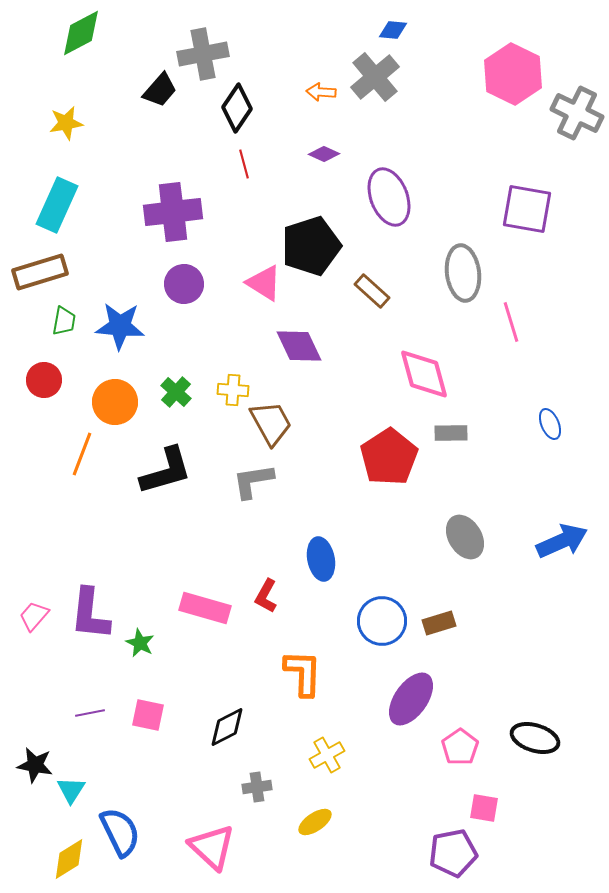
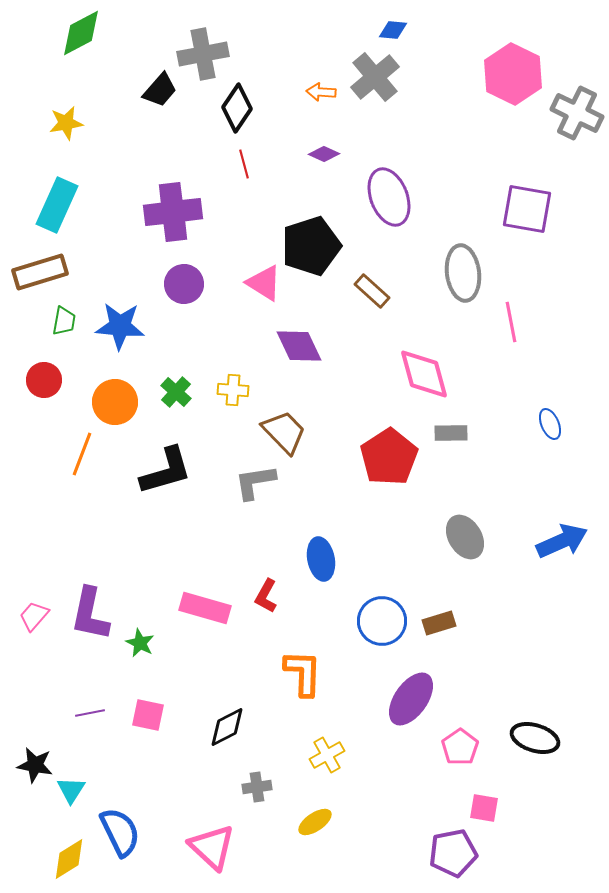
pink line at (511, 322): rotated 6 degrees clockwise
brown trapezoid at (271, 423): moved 13 px right, 9 px down; rotated 15 degrees counterclockwise
gray L-shape at (253, 481): moved 2 px right, 1 px down
purple L-shape at (90, 614): rotated 6 degrees clockwise
